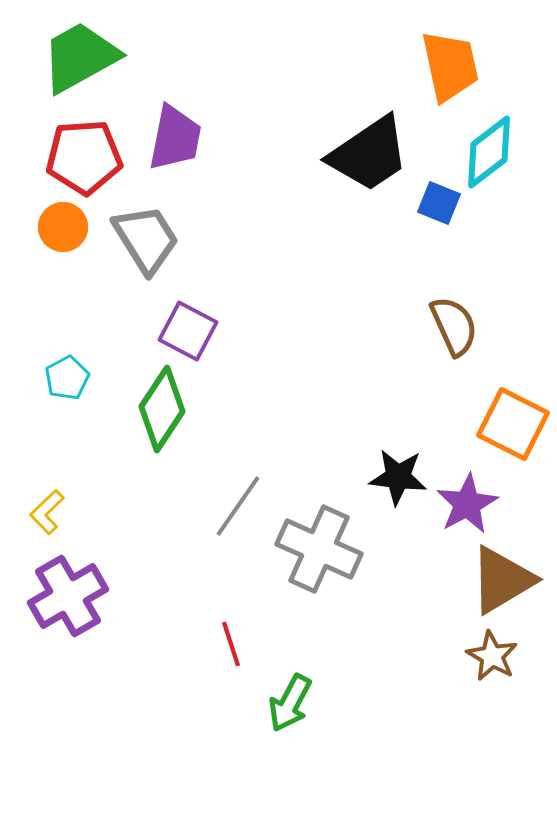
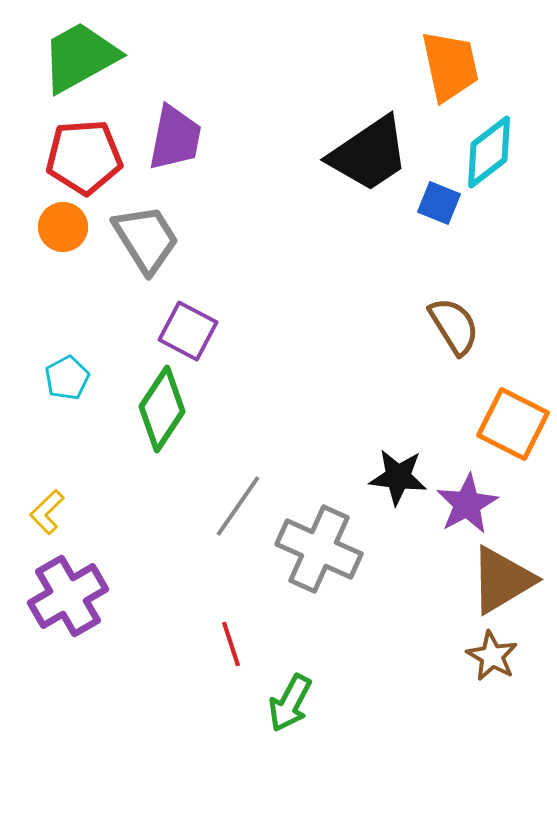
brown semicircle: rotated 8 degrees counterclockwise
